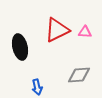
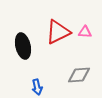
red triangle: moved 1 px right, 2 px down
black ellipse: moved 3 px right, 1 px up
